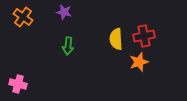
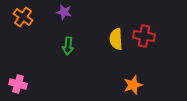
red cross: rotated 20 degrees clockwise
orange star: moved 6 px left, 23 px down
